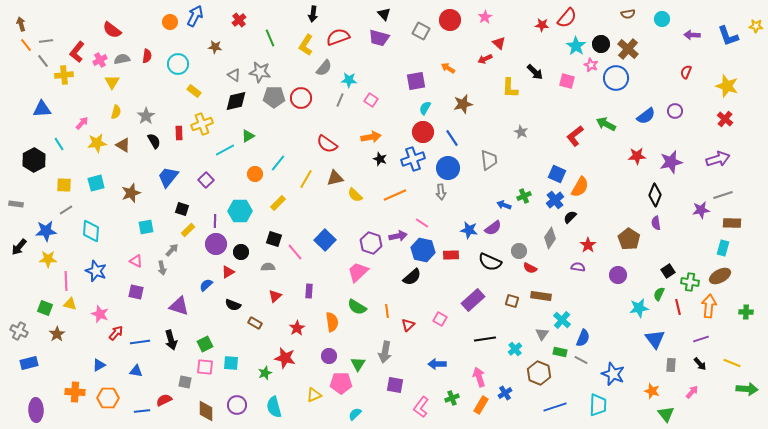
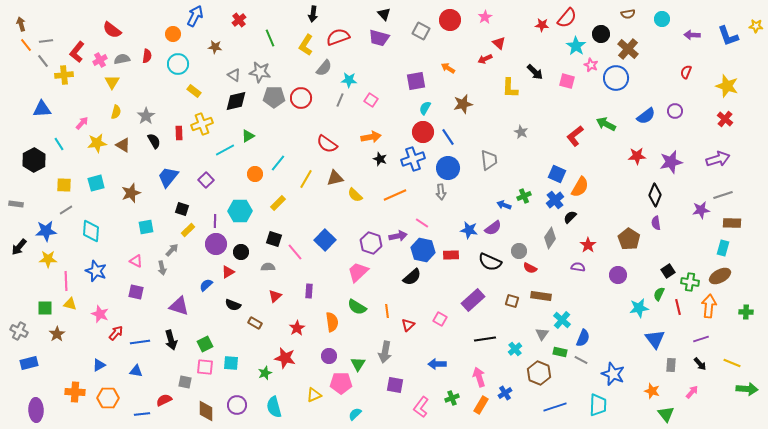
orange circle at (170, 22): moved 3 px right, 12 px down
black circle at (601, 44): moved 10 px up
blue line at (452, 138): moved 4 px left, 1 px up
green square at (45, 308): rotated 21 degrees counterclockwise
blue line at (142, 411): moved 3 px down
